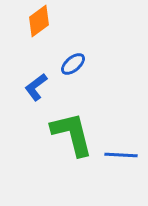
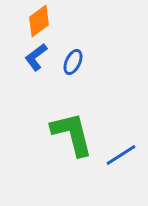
blue ellipse: moved 2 px up; rotated 25 degrees counterclockwise
blue L-shape: moved 30 px up
blue line: rotated 36 degrees counterclockwise
